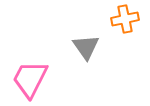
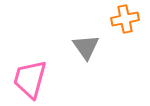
pink trapezoid: rotated 12 degrees counterclockwise
